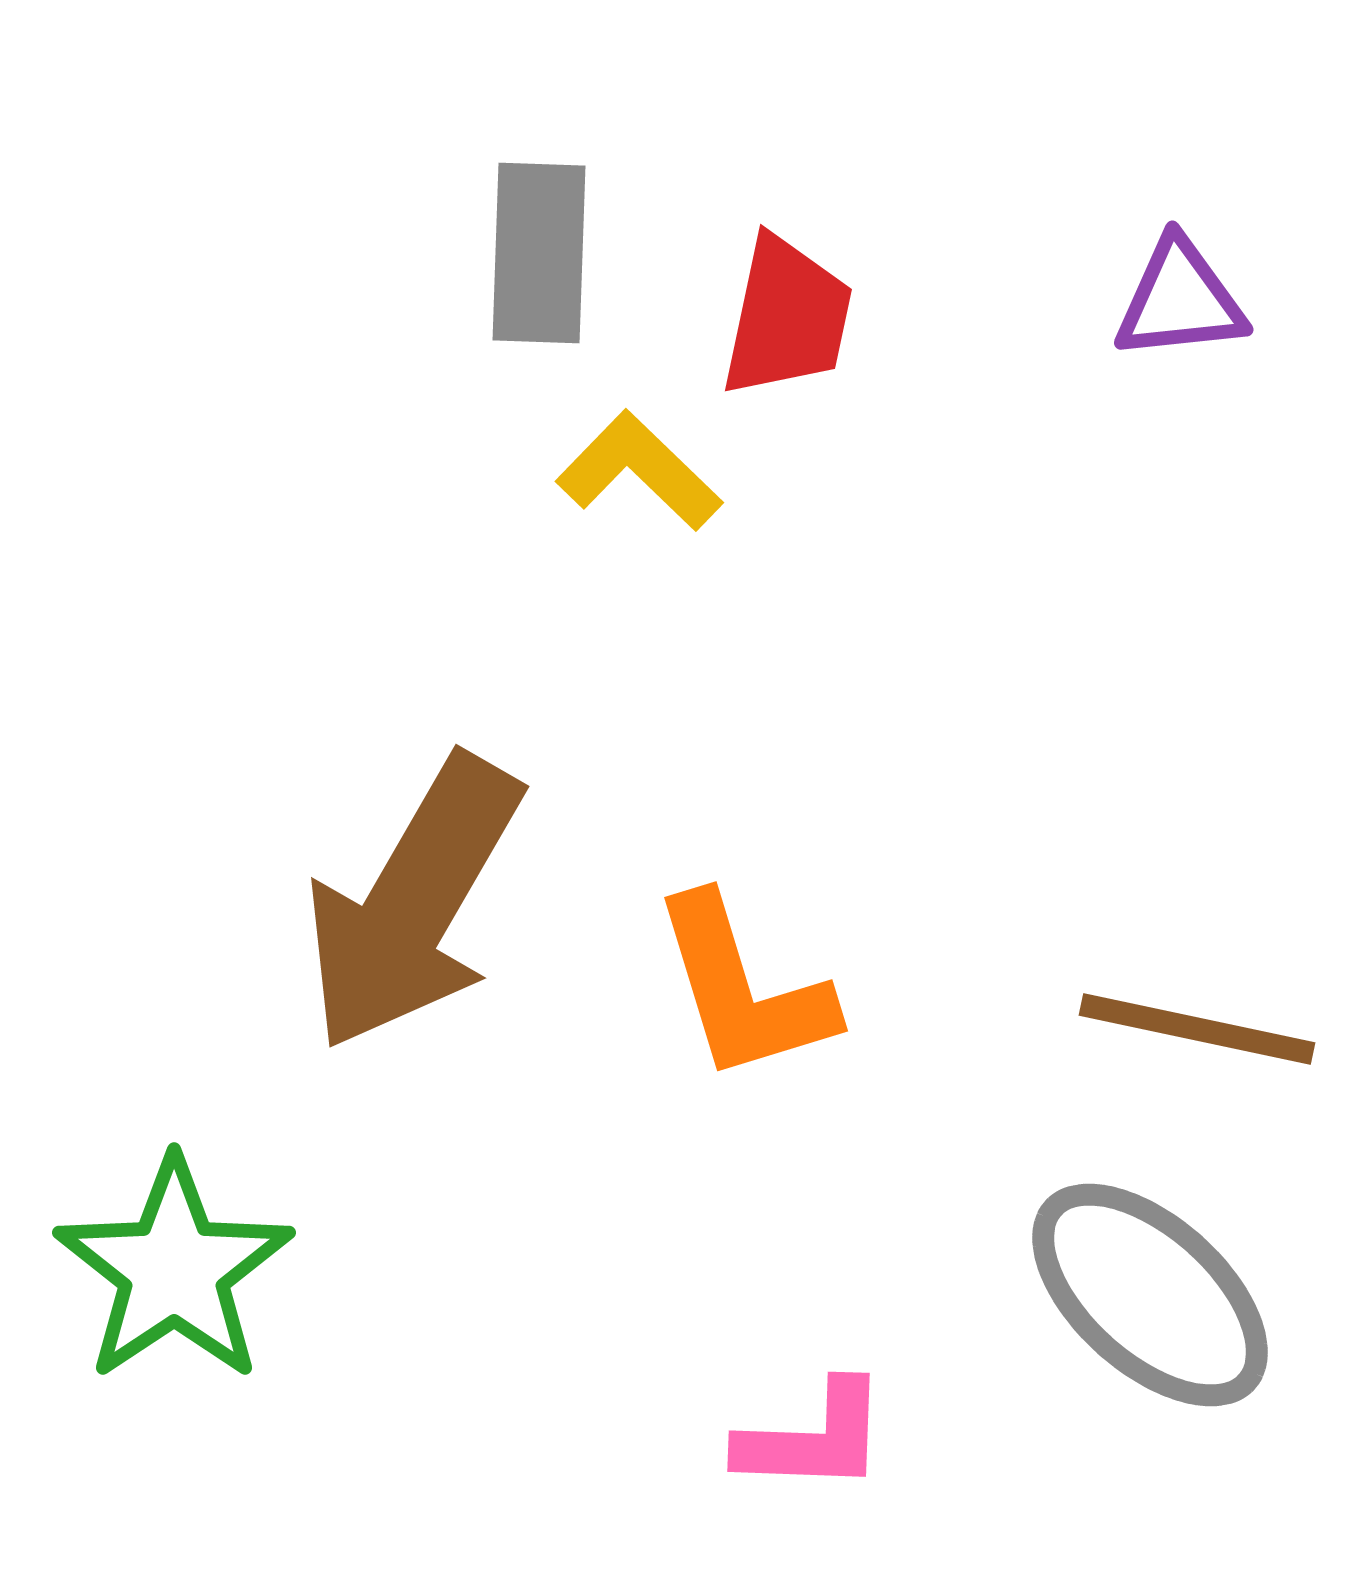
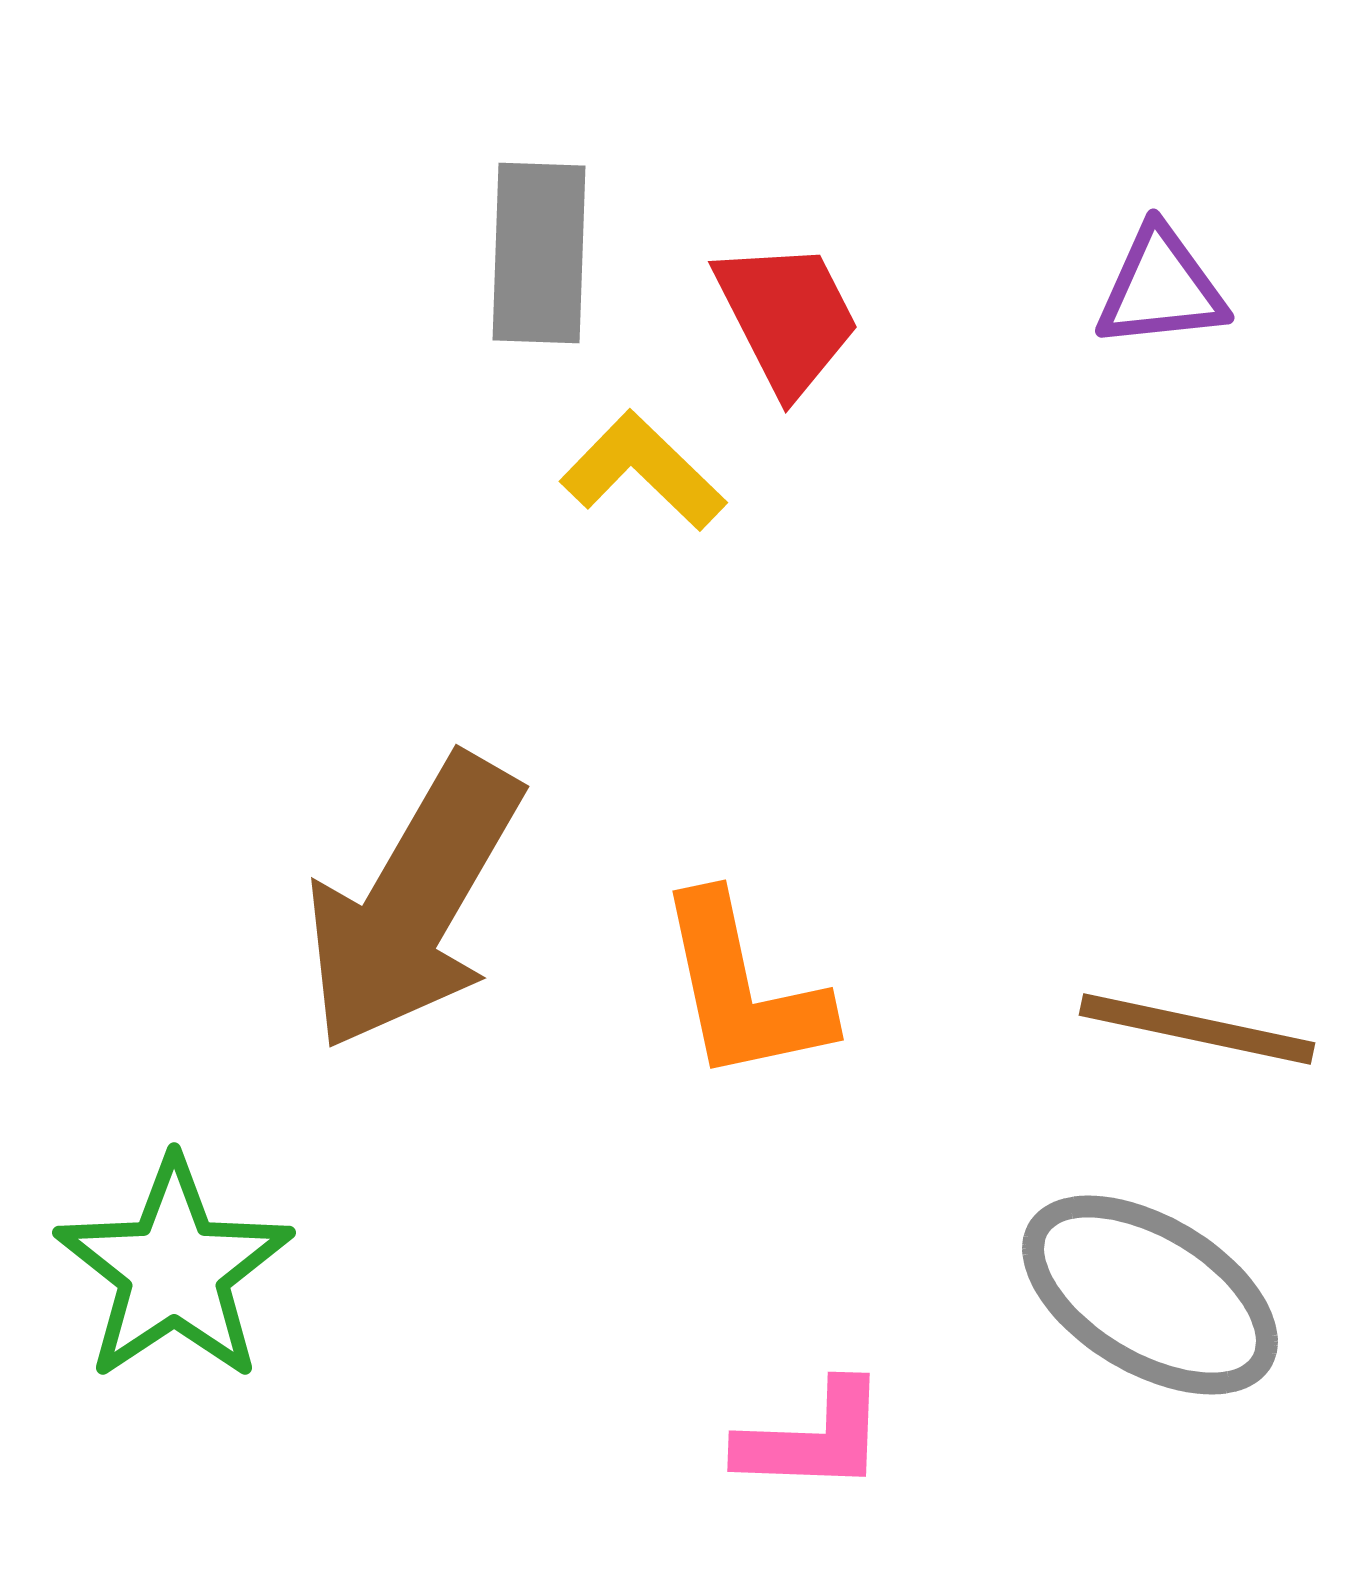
purple triangle: moved 19 px left, 12 px up
red trapezoid: rotated 39 degrees counterclockwise
yellow L-shape: moved 4 px right
orange L-shape: rotated 5 degrees clockwise
gray ellipse: rotated 11 degrees counterclockwise
